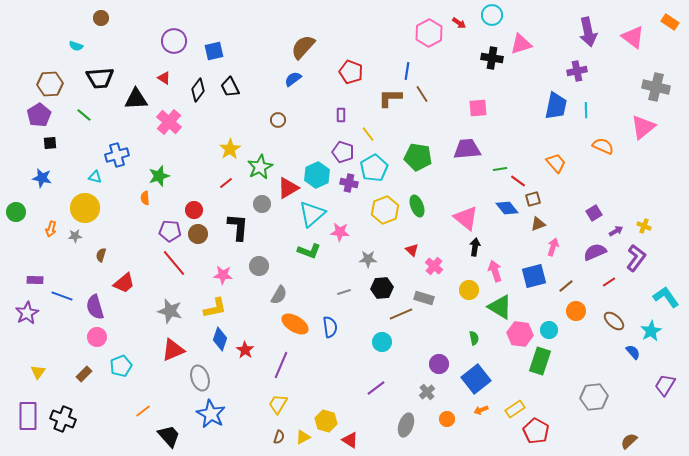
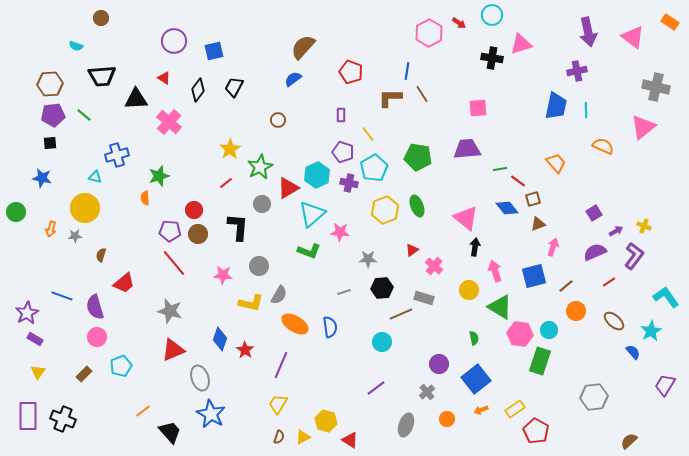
black trapezoid at (100, 78): moved 2 px right, 2 px up
black trapezoid at (230, 87): moved 4 px right; rotated 55 degrees clockwise
purple pentagon at (39, 115): moved 14 px right; rotated 25 degrees clockwise
red triangle at (412, 250): rotated 40 degrees clockwise
purple L-shape at (636, 258): moved 2 px left, 2 px up
purple rectangle at (35, 280): moved 59 px down; rotated 28 degrees clockwise
yellow L-shape at (215, 308): moved 36 px right, 5 px up; rotated 25 degrees clockwise
black trapezoid at (169, 436): moved 1 px right, 4 px up
